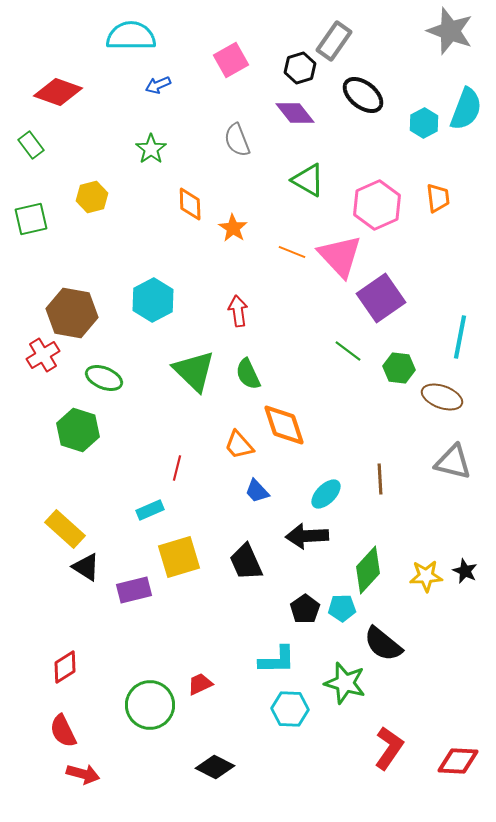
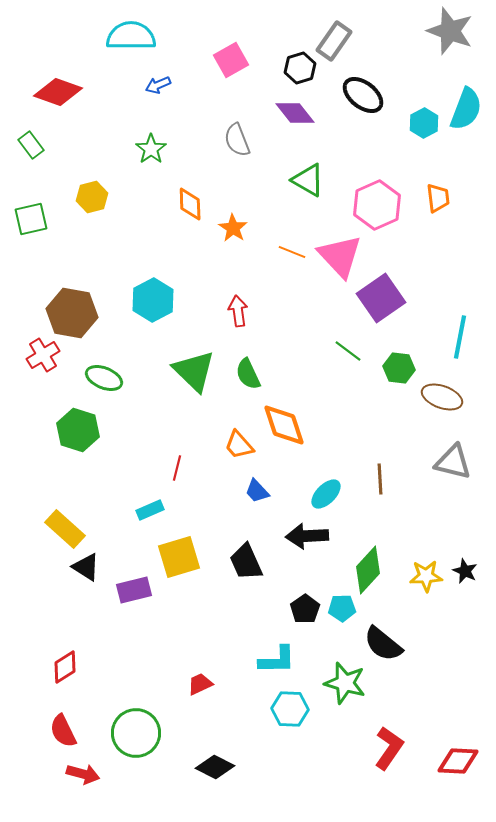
green circle at (150, 705): moved 14 px left, 28 px down
